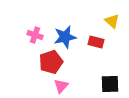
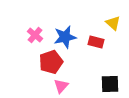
yellow triangle: moved 1 px right, 2 px down
pink cross: rotated 21 degrees clockwise
